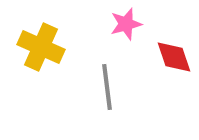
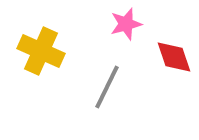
yellow cross: moved 4 px down
gray line: rotated 33 degrees clockwise
